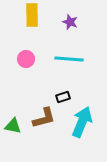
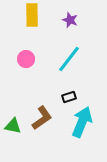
purple star: moved 2 px up
cyan line: rotated 56 degrees counterclockwise
black rectangle: moved 6 px right
brown L-shape: moved 2 px left; rotated 20 degrees counterclockwise
